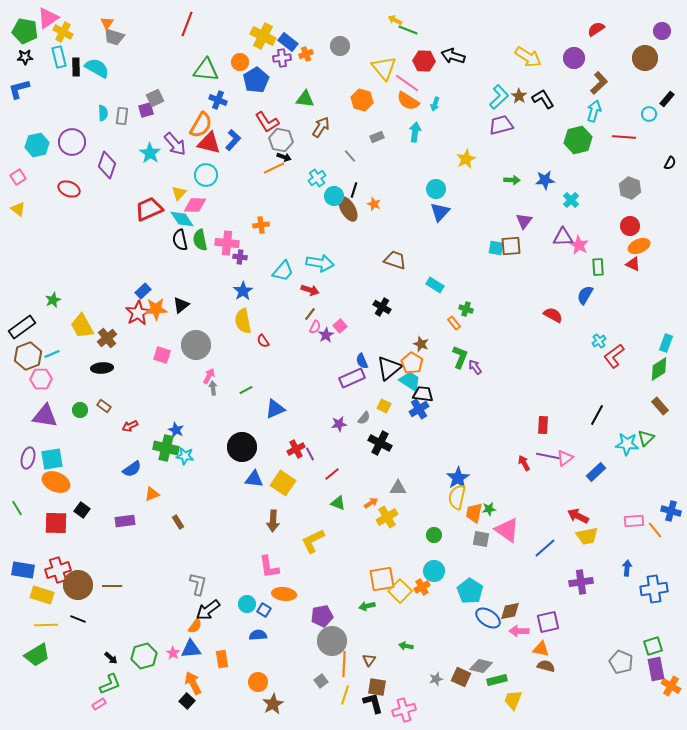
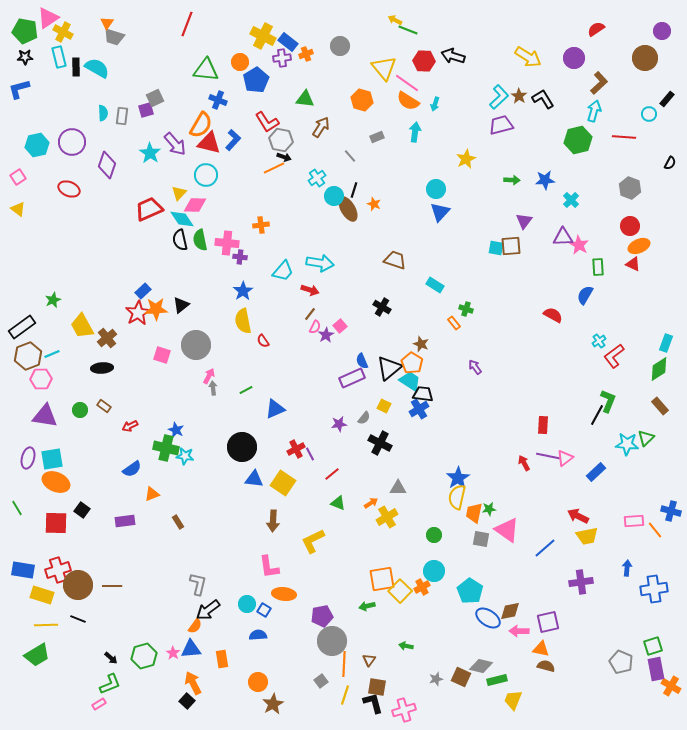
green L-shape at (460, 357): moved 148 px right, 44 px down
